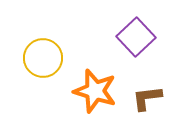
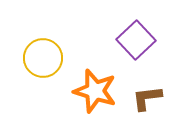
purple square: moved 3 px down
